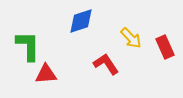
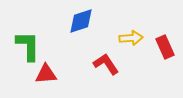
yellow arrow: rotated 50 degrees counterclockwise
